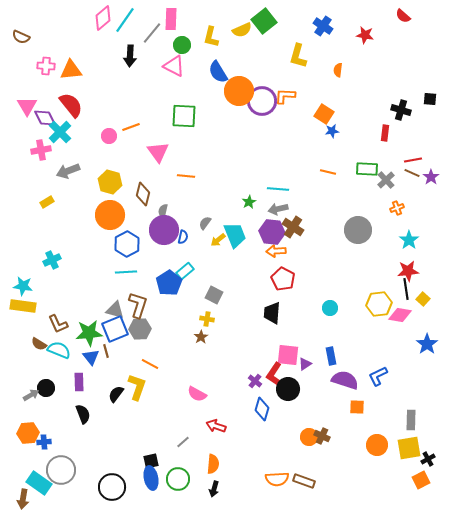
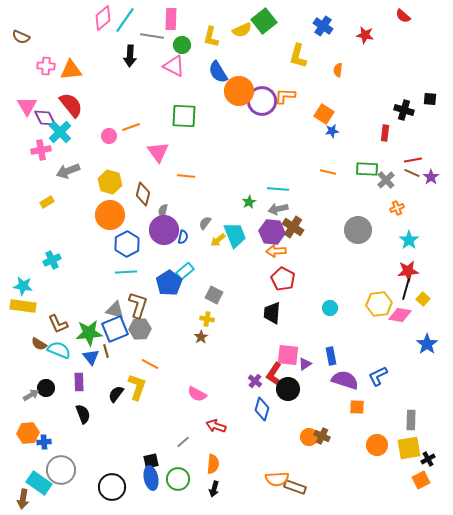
gray line at (152, 33): moved 3 px down; rotated 60 degrees clockwise
black cross at (401, 110): moved 3 px right
black line at (406, 289): rotated 25 degrees clockwise
brown rectangle at (304, 481): moved 9 px left, 6 px down
